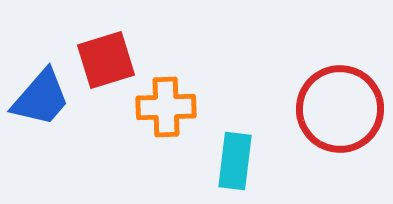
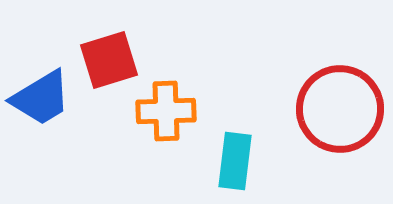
red square: moved 3 px right
blue trapezoid: rotated 18 degrees clockwise
orange cross: moved 4 px down
